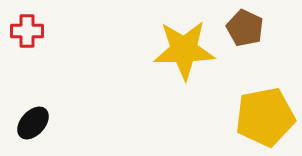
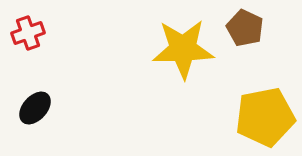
red cross: moved 1 px right, 2 px down; rotated 20 degrees counterclockwise
yellow star: moved 1 px left, 1 px up
black ellipse: moved 2 px right, 15 px up
